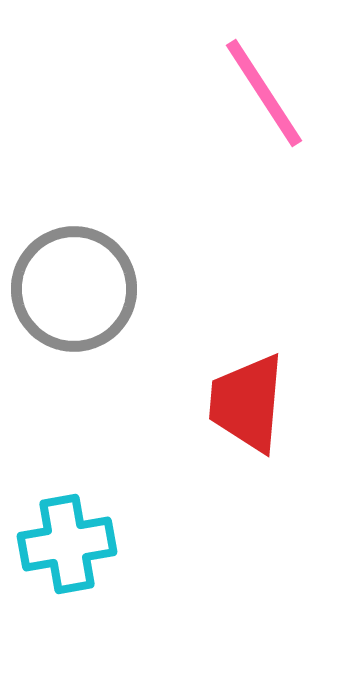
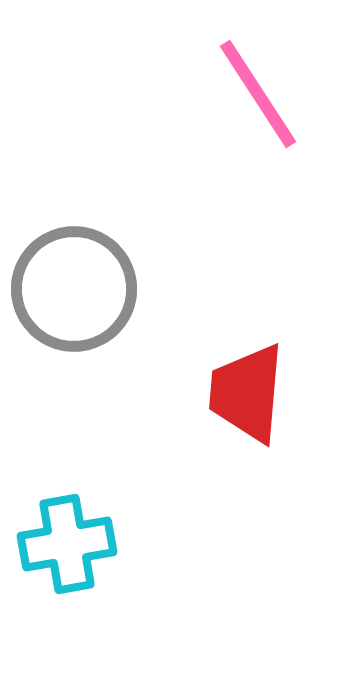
pink line: moved 6 px left, 1 px down
red trapezoid: moved 10 px up
